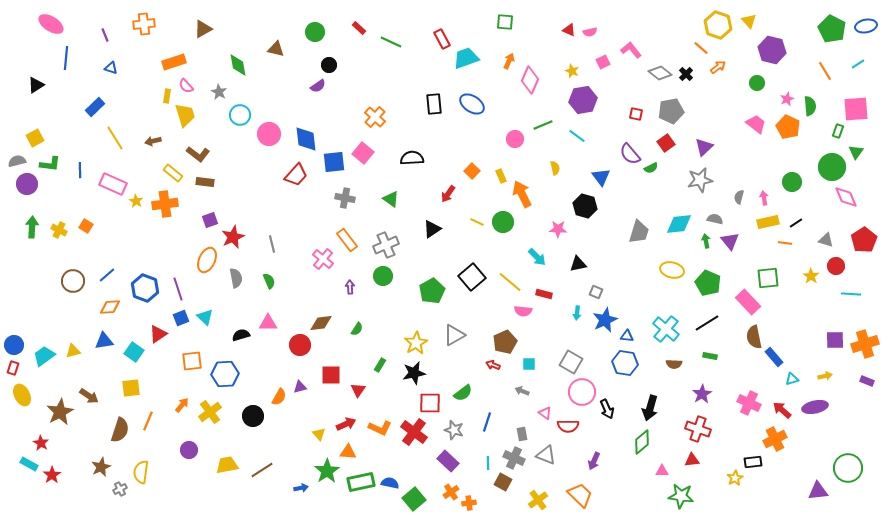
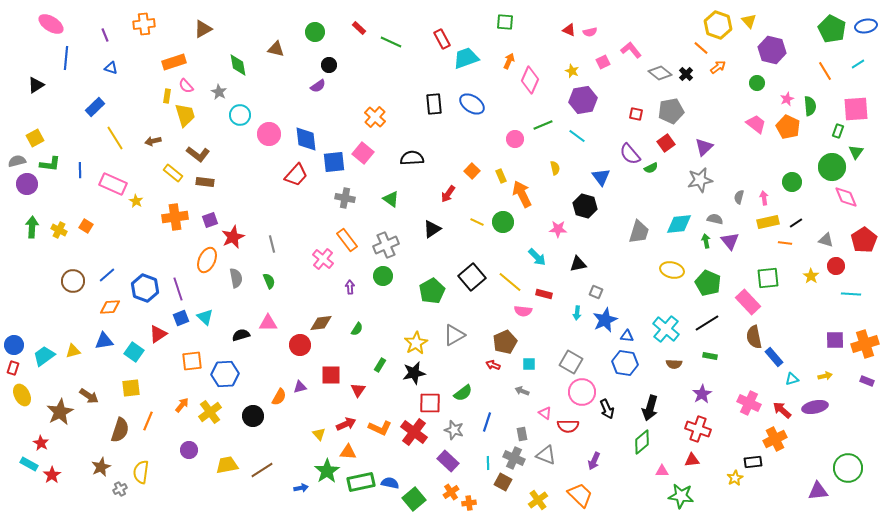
orange cross at (165, 204): moved 10 px right, 13 px down
